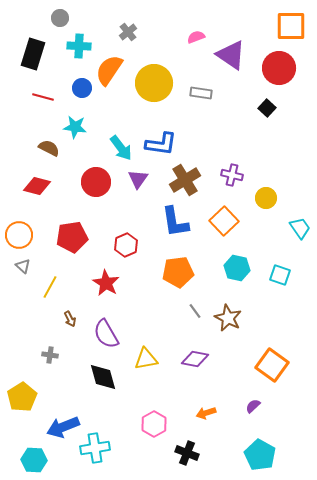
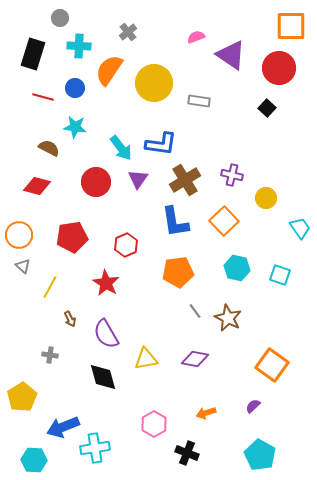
blue circle at (82, 88): moved 7 px left
gray rectangle at (201, 93): moved 2 px left, 8 px down
